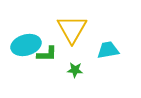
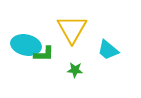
cyan ellipse: rotated 28 degrees clockwise
cyan trapezoid: rotated 130 degrees counterclockwise
green L-shape: moved 3 px left
